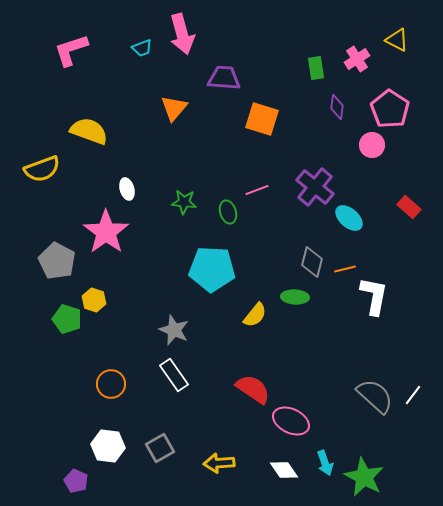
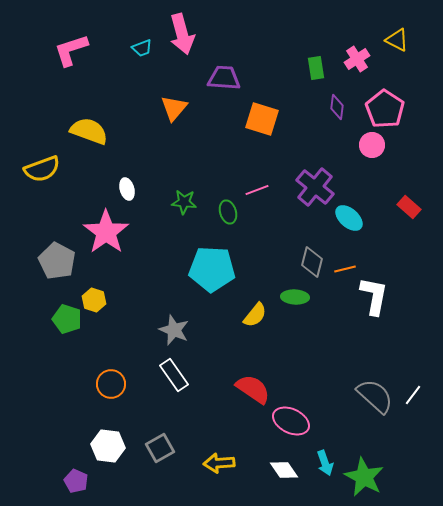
pink pentagon at (390, 109): moved 5 px left
